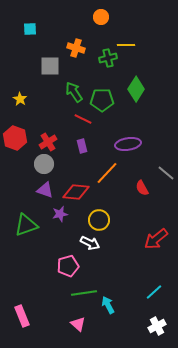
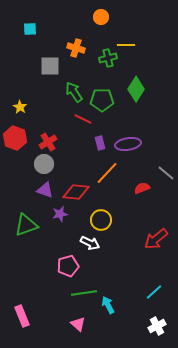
yellow star: moved 8 px down
purple rectangle: moved 18 px right, 3 px up
red semicircle: rotated 98 degrees clockwise
yellow circle: moved 2 px right
